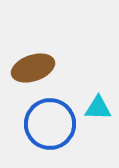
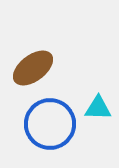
brown ellipse: rotated 18 degrees counterclockwise
